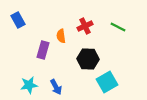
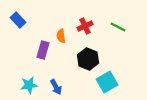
blue rectangle: rotated 14 degrees counterclockwise
black hexagon: rotated 20 degrees clockwise
